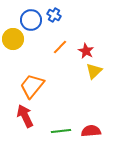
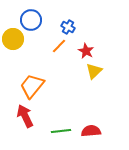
blue cross: moved 14 px right, 12 px down
orange line: moved 1 px left, 1 px up
